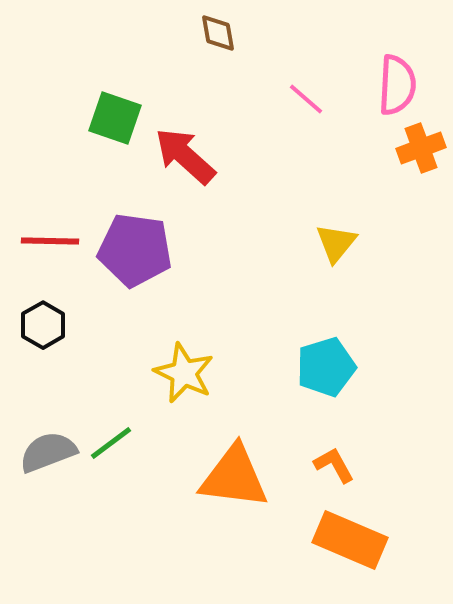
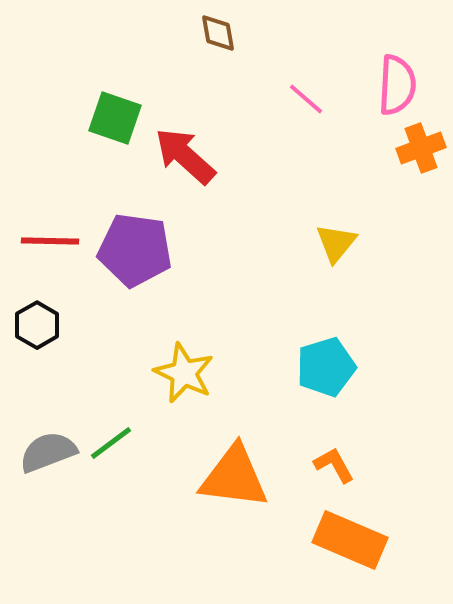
black hexagon: moved 6 px left
